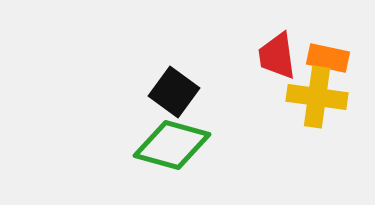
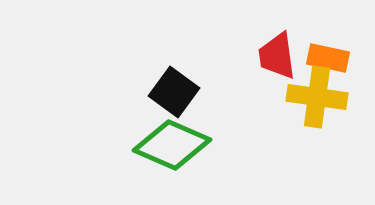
green diamond: rotated 8 degrees clockwise
